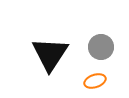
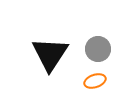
gray circle: moved 3 px left, 2 px down
